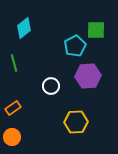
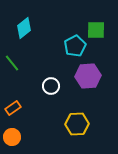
green line: moved 2 px left; rotated 24 degrees counterclockwise
yellow hexagon: moved 1 px right, 2 px down
